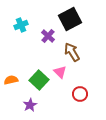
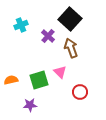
black square: rotated 20 degrees counterclockwise
brown arrow: moved 1 px left, 4 px up; rotated 12 degrees clockwise
green square: rotated 30 degrees clockwise
red circle: moved 2 px up
purple star: rotated 24 degrees clockwise
